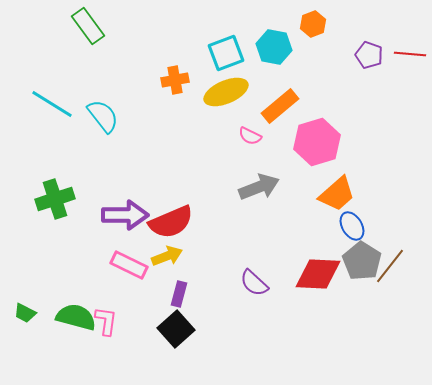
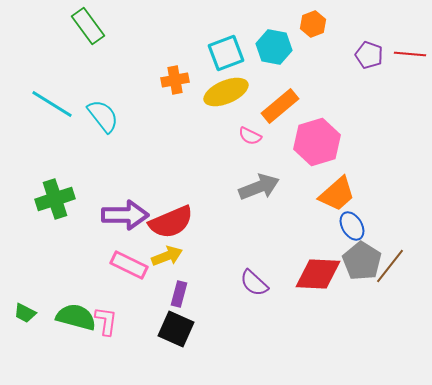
black square: rotated 24 degrees counterclockwise
